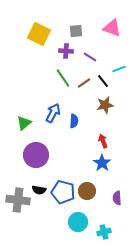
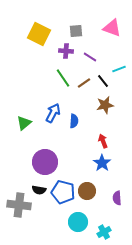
purple circle: moved 9 px right, 7 px down
gray cross: moved 1 px right, 5 px down
cyan cross: rotated 16 degrees counterclockwise
